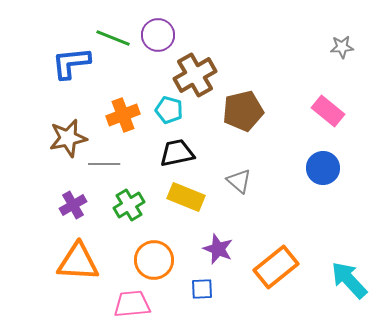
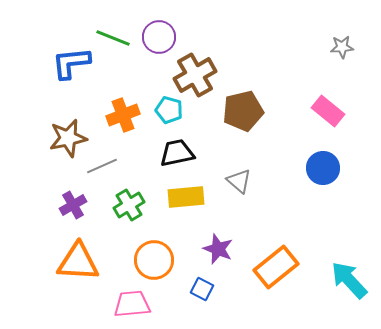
purple circle: moved 1 px right, 2 px down
gray line: moved 2 px left, 2 px down; rotated 24 degrees counterclockwise
yellow rectangle: rotated 27 degrees counterclockwise
blue square: rotated 30 degrees clockwise
